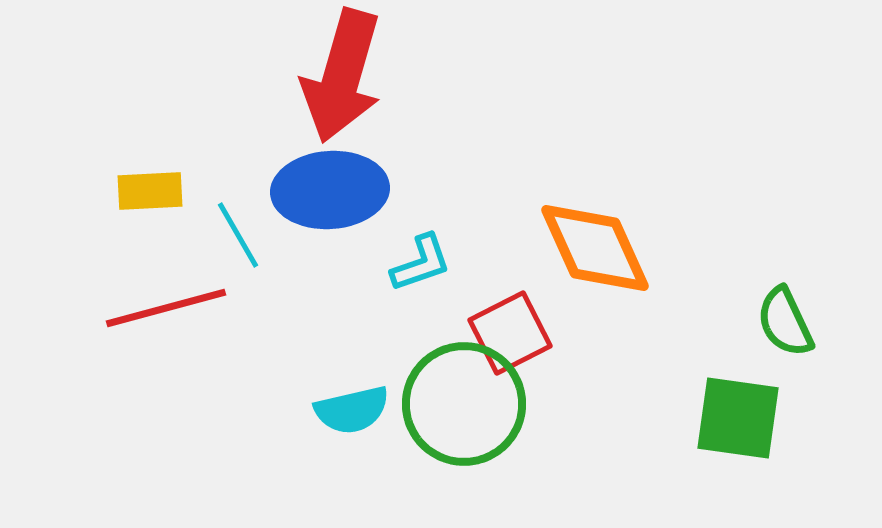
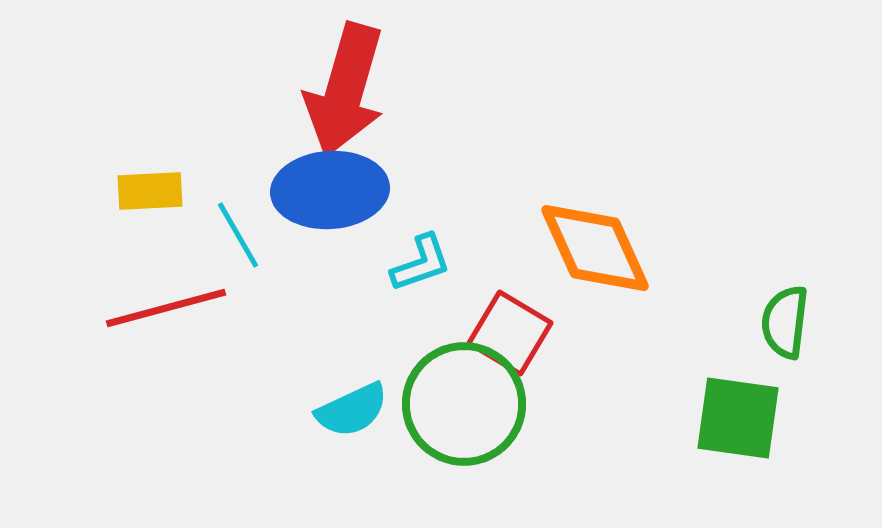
red arrow: moved 3 px right, 14 px down
green semicircle: rotated 32 degrees clockwise
red square: rotated 32 degrees counterclockwise
cyan semicircle: rotated 12 degrees counterclockwise
